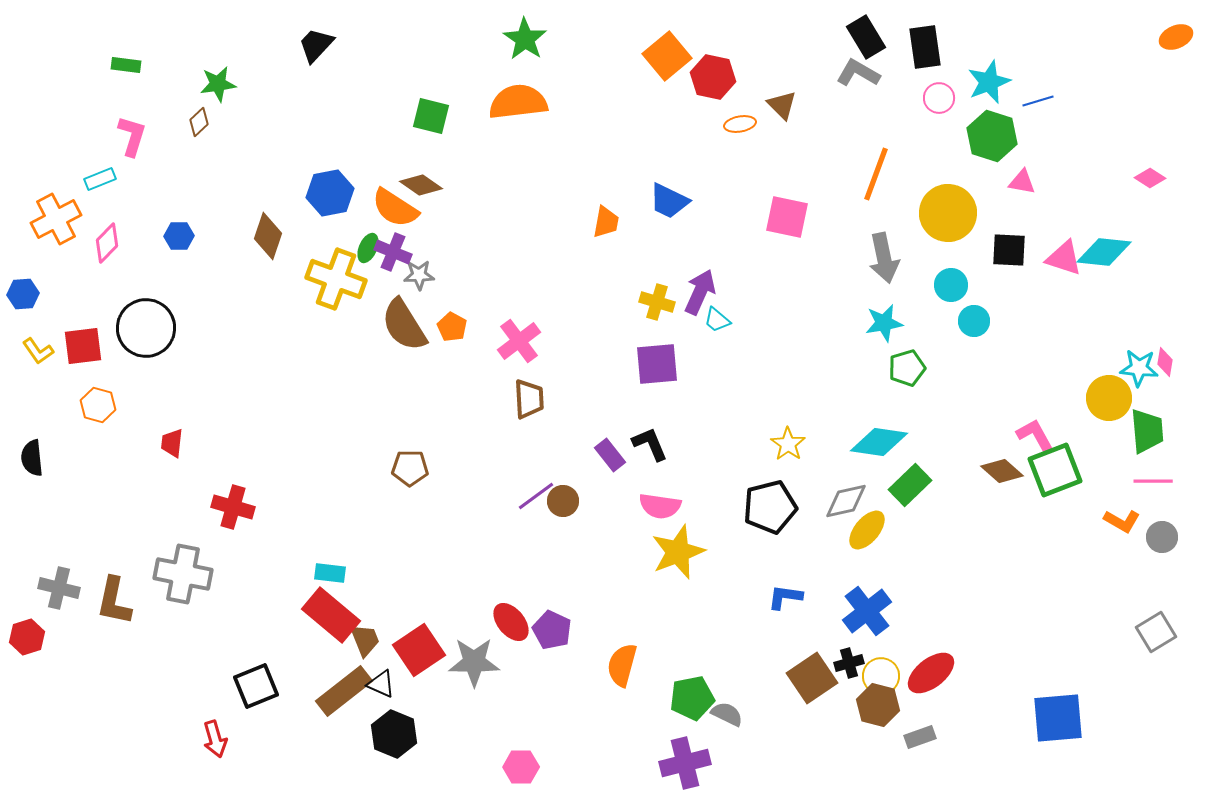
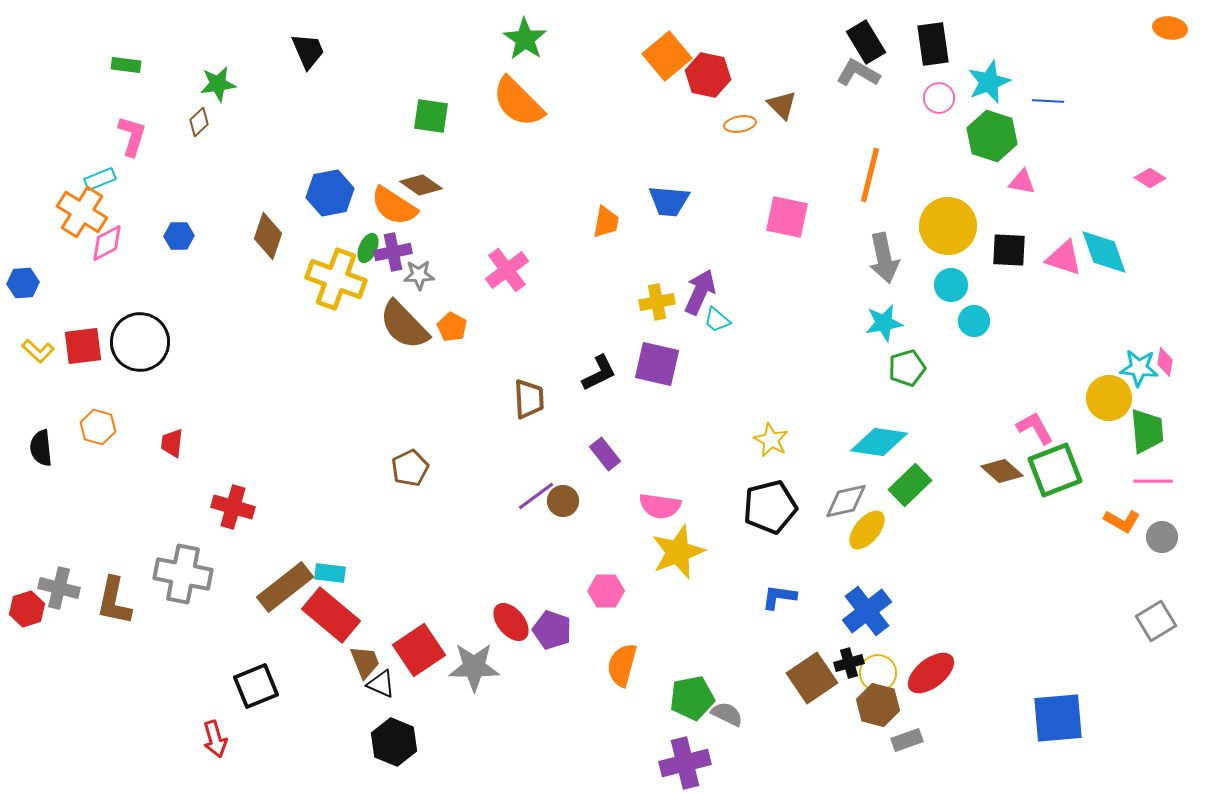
black rectangle at (866, 37): moved 5 px down
orange ellipse at (1176, 37): moved 6 px left, 9 px up; rotated 32 degrees clockwise
black trapezoid at (316, 45): moved 8 px left, 6 px down; rotated 114 degrees clockwise
black rectangle at (925, 47): moved 8 px right, 3 px up
red hexagon at (713, 77): moved 5 px left, 2 px up
blue line at (1038, 101): moved 10 px right; rotated 20 degrees clockwise
orange semicircle at (518, 102): rotated 128 degrees counterclockwise
green square at (431, 116): rotated 6 degrees counterclockwise
orange line at (876, 174): moved 6 px left, 1 px down; rotated 6 degrees counterclockwise
blue trapezoid at (669, 201): rotated 21 degrees counterclockwise
orange semicircle at (395, 208): moved 1 px left, 2 px up
yellow circle at (948, 213): moved 13 px down
orange cross at (56, 219): moved 26 px right, 7 px up; rotated 30 degrees counterclockwise
pink diamond at (107, 243): rotated 18 degrees clockwise
purple cross at (393, 252): rotated 33 degrees counterclockwise
cyan diamond at (1104, 252): rotated 64 degrees clockwise
blue hexagon at (23, 294): moved 11 px up
yellow cross at (657, 302): rotated 28 degrees counterclockwise
brown semicircle at (404, 325): rotated 12 degrees counterclockwise
black circle at (146, 328): moved 6 px left, 14 px down
pink cross at (519, 341): moved 12 px left, 71 px up
yellow L-shape at (38, 351): rotated 12 degrees counterclockwise
purple square at (657, 364): rotated 18 degrees clockwise
orange hexagon at (98, 405): moved 22 px down
pink L-shape at (1035, 435): moved 7 px up
black L-shape at (650, 444): moved 51 px left, 71 px up; rotated 87 degrees clockwise
yellow star at (788, 444): moved 17 px left, 4 px up; rotated 8 degrees counterclockwise
purple rectangle at (610, 455): moved 5 px left, 1 px up
black semicircle at (32, 458): moved 9 px right, 10 px up
brown pentagon at (410, 468): rotated 27 degrees counterclockwise
blue L-shape at (785, 597): moved 6 px left
purple pentagon at (552, 630): rotated 6 degrees counterclockwise
gray square at (1156, 632): moved 11 px up
red hexagon at (27, 637): moved 28 px up
brown trapezoid at (365, 640): moved 22 px down
gray star at (474, 662): moved 5 px down
yellow circle at (881, 676): moved 3 px left, 3 px up
brown rectangle at (344, 691): moved 59 px left, 104 px up
black hexagon at (394, 734): moved 8 px down
gray rectangle at (920, 737): moved 13 px left, 3 px down
pink hexagon at (521, 767): moved 85 px right, 176 px up
